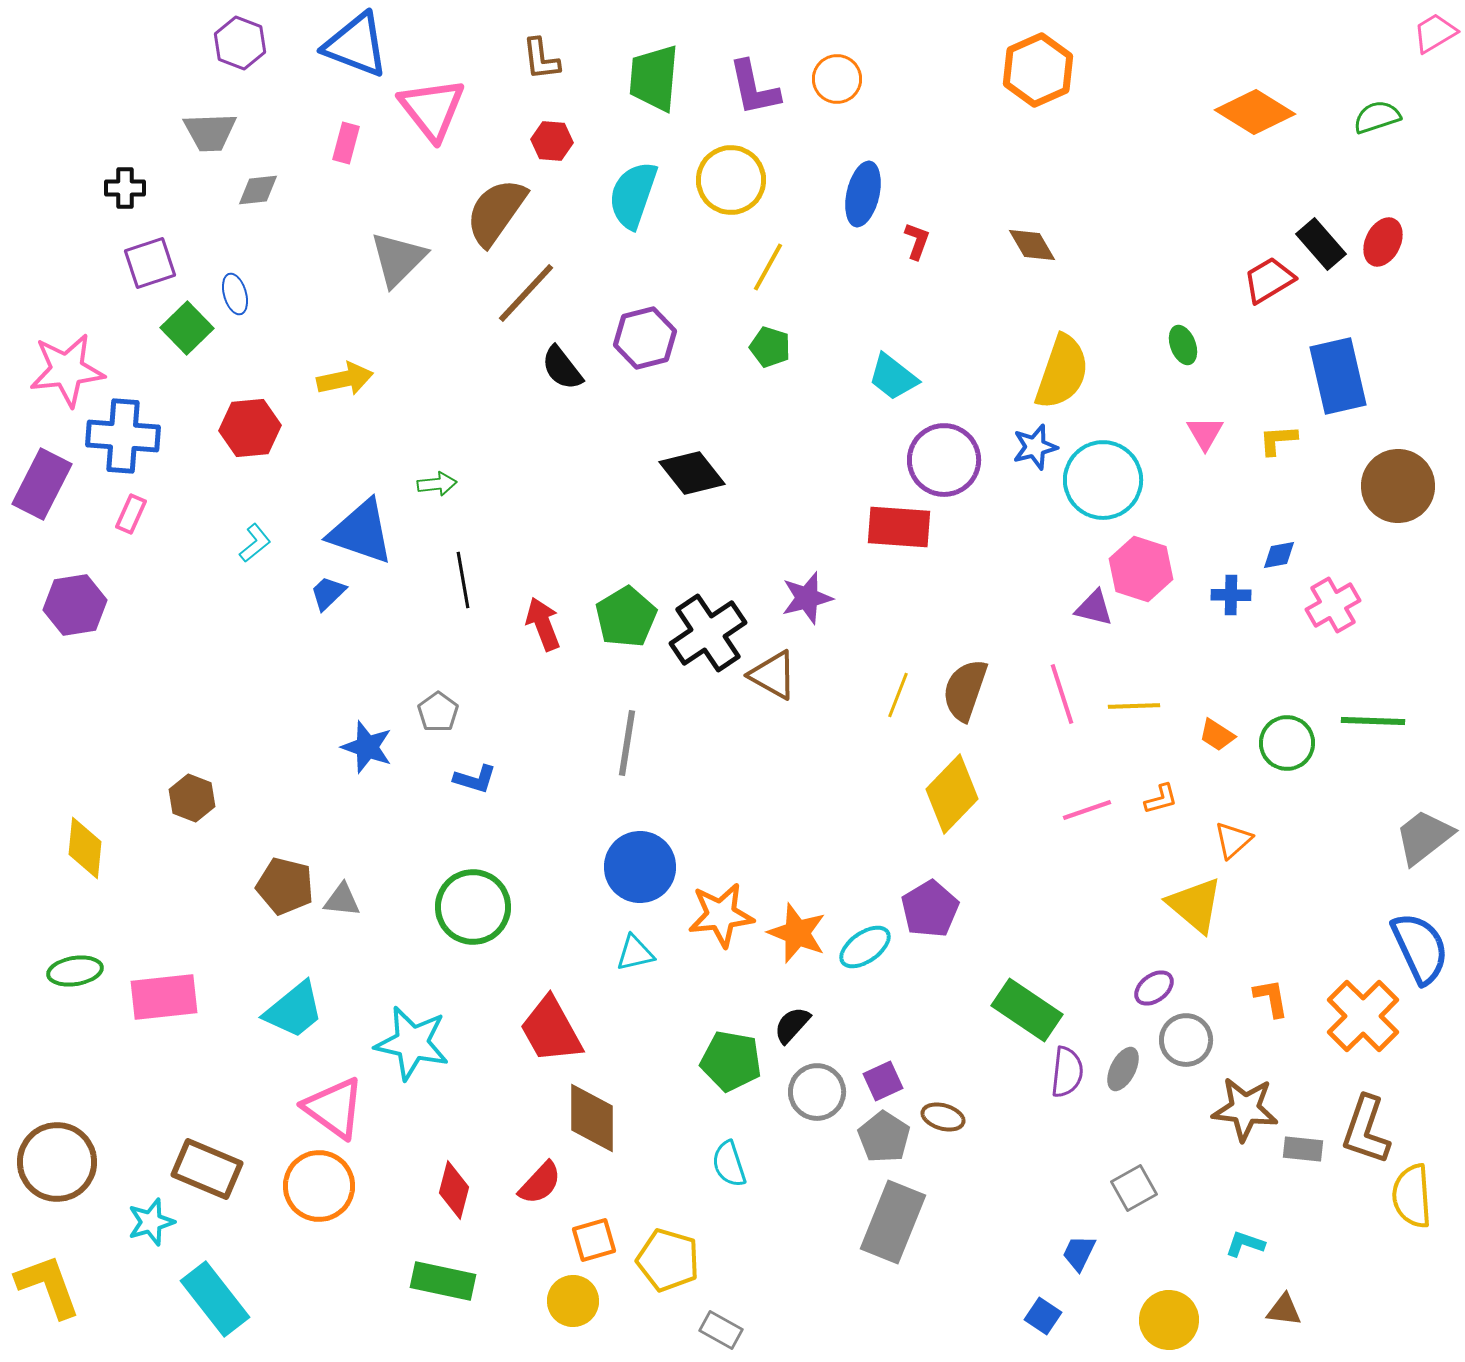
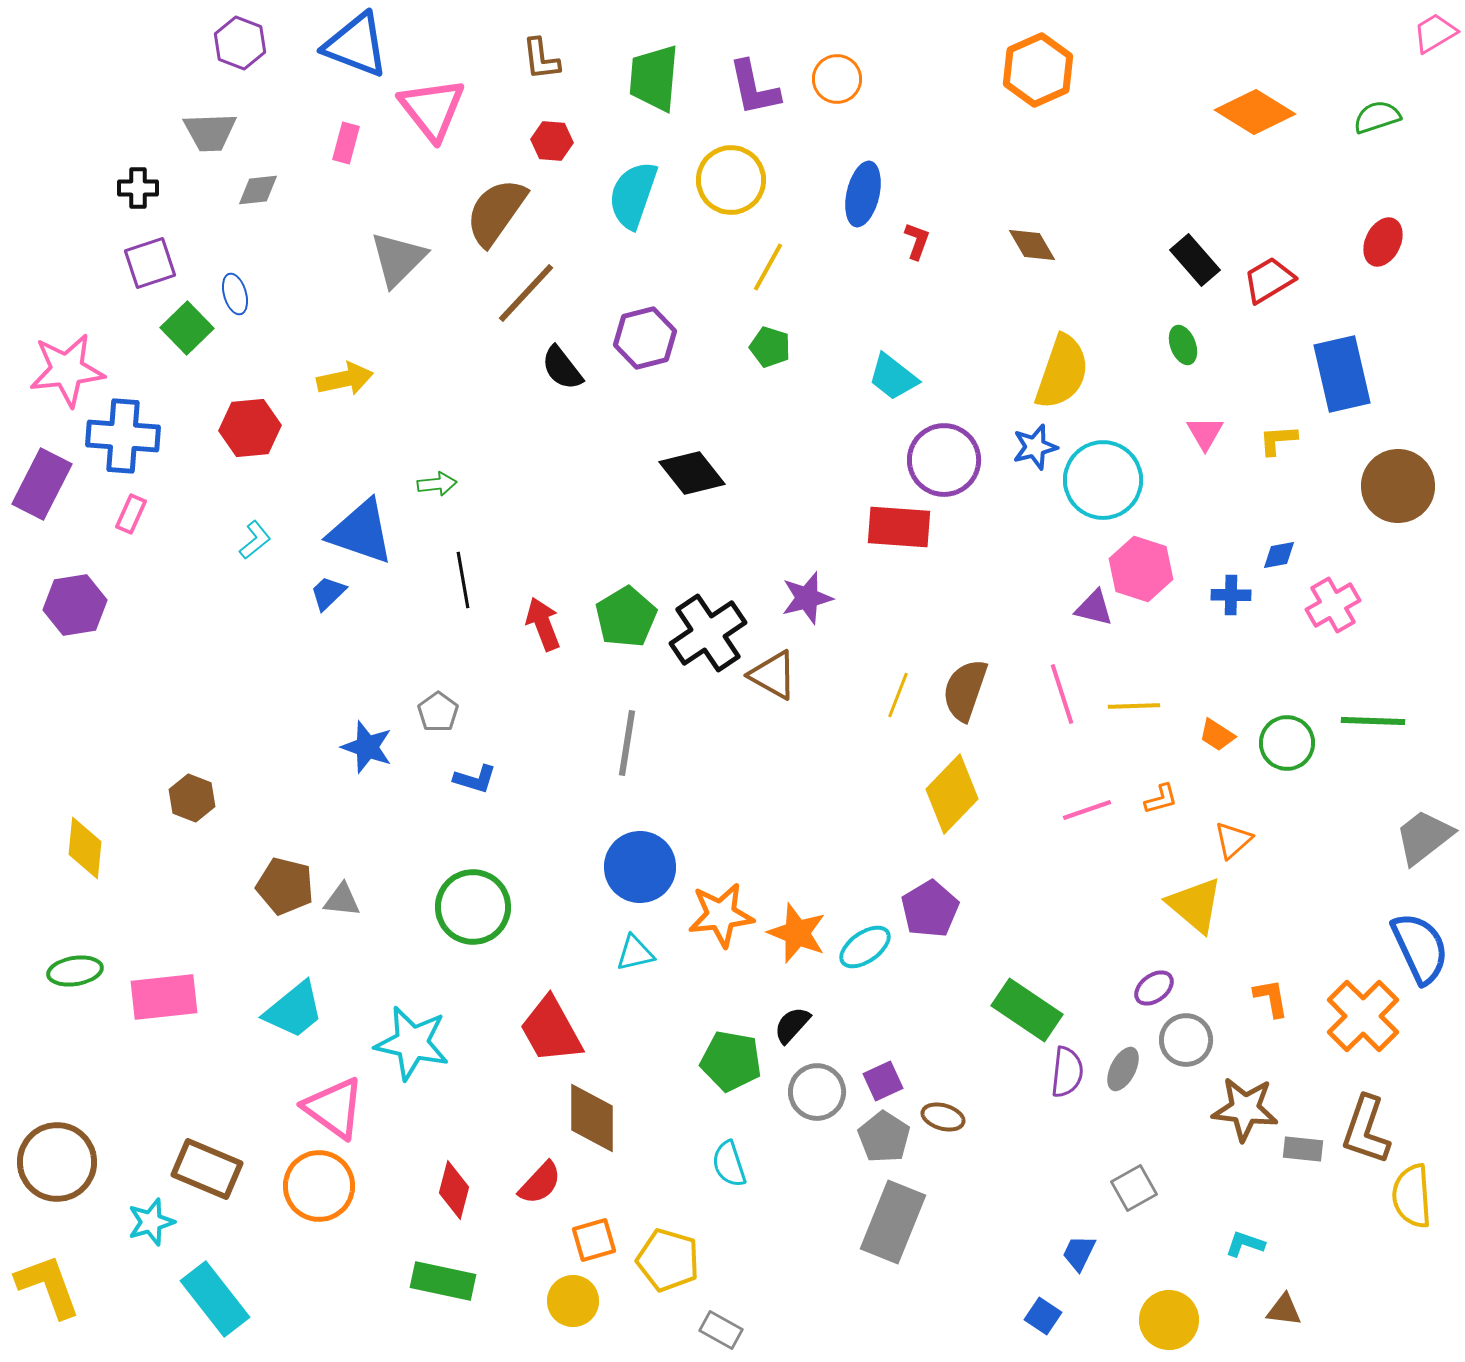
black cross at (125, 188): moved 13 px right
black rectangle at (1321, 244): moved 126 px left, 16 px down
blue rectangle at (1338, 376): moved 4 px right, 2 px up
cyan L-shape at (255, 543): moved 3 px up
